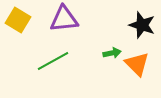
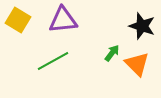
purple triangle: moved 1 px left, 1 px down
black star: moved 1 px down
green arrow: rotated 42 degrees counterclockwise
